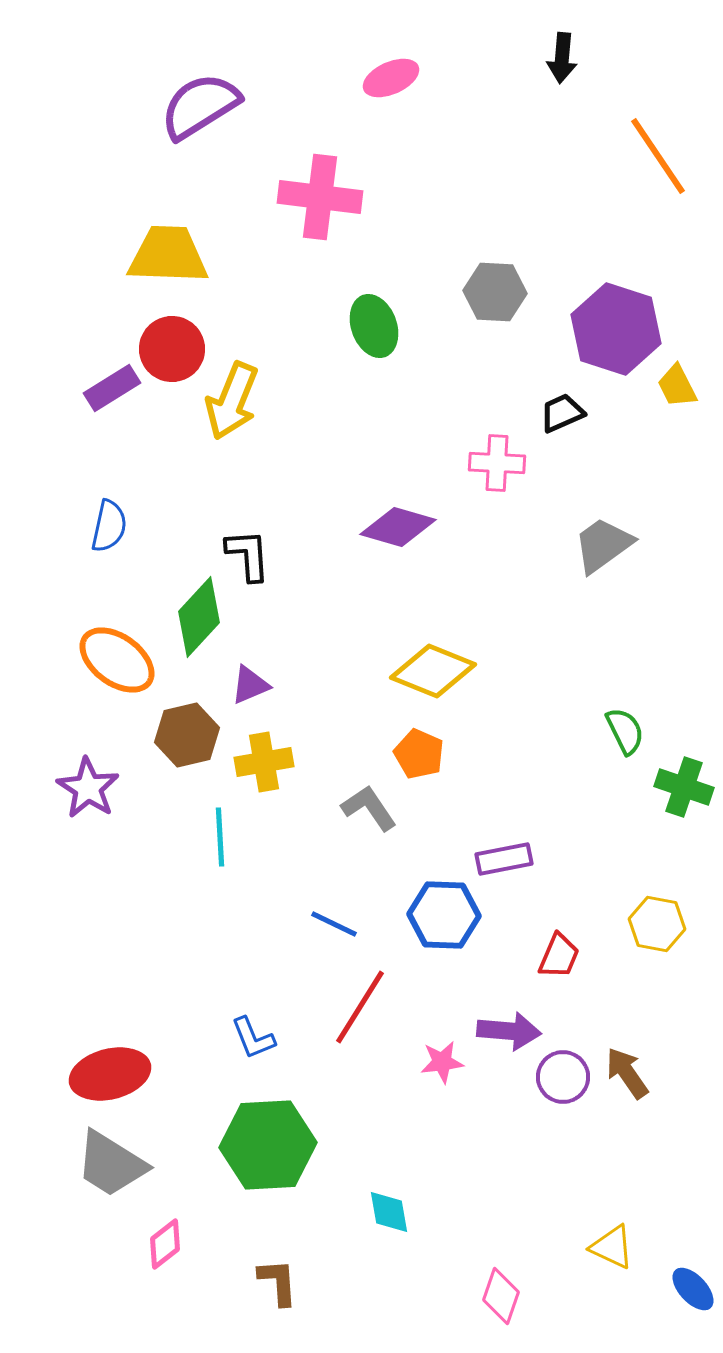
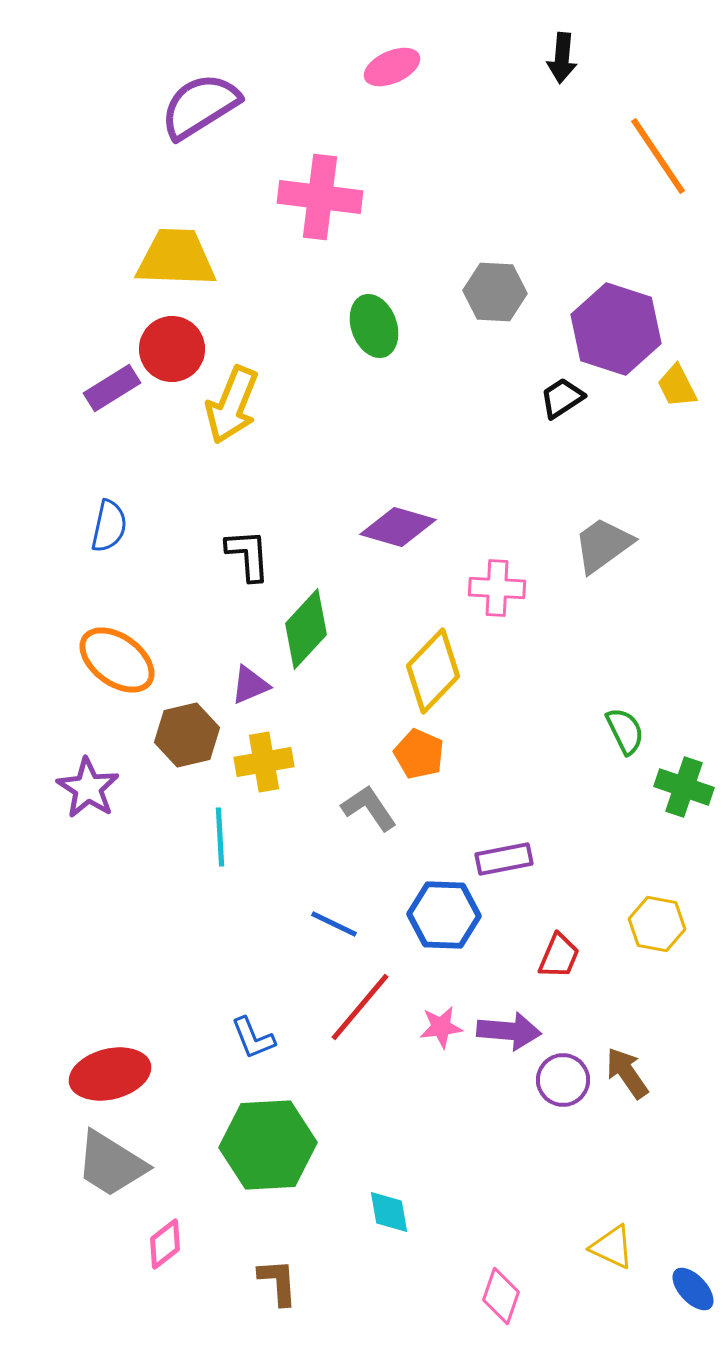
pink ellipse at (391, 78): moved 1 px right, 11 px up
yellow trapezoid at (168, 255): moved 8 px right, 3 px down
yellow arrow at (232, 401): moved 4 px down
black trapezoid at (562, 413): moved 15 px up; rotated 9 degrees counterclockwise
pink cross at (497, 463): moved 125 px down
green diamond at (199, 617): moved 107 px right, 12 px down
yellow diamond at (433, 671): rotated 68 degrees counterclockwise
red line at (360, 1007): rotated 8 degrees clockwise
pink star at (442, 1062): moved 1 px left, 35 px up
purple circle at (563, 1077): moved 3 px down
